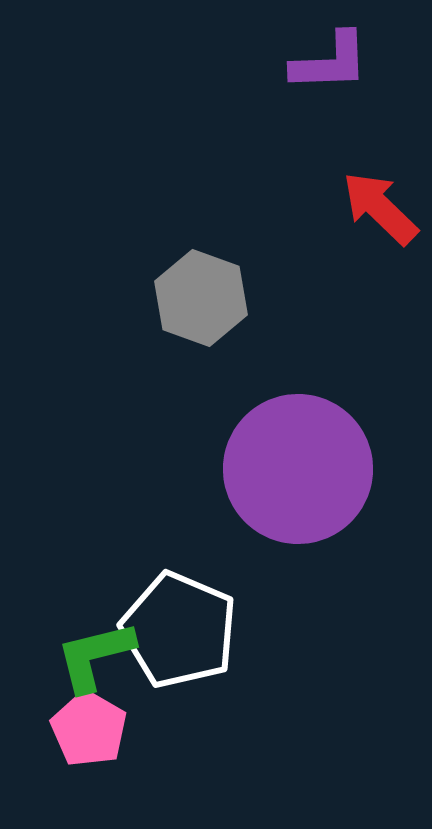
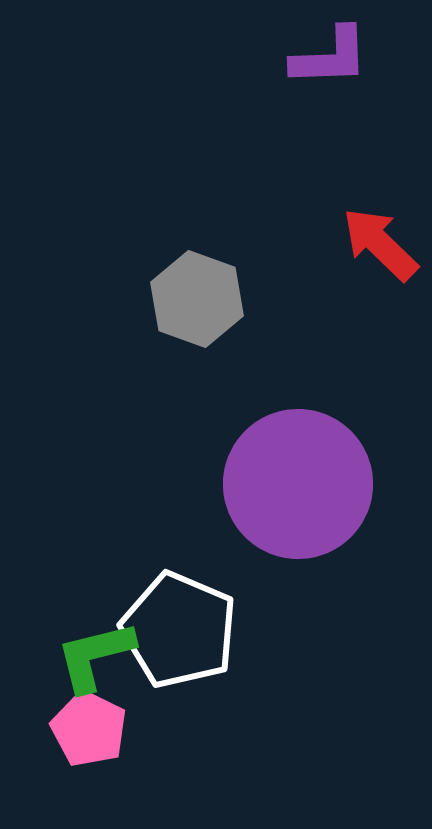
purple L-shape: moved 5 px up
red arrow: moved 36 px down
gray hexagon: moved 4 px left, 1 px down
purple circle: moved 15 px down
pink pentagon: rotated 4 degrees counterclockwise
